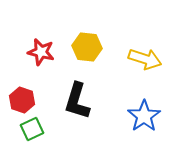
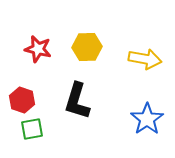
yellow hexagon: rotated 8 degrees counterclockwise
red star: moved 3 px left, 3 px up
yellow arrow: rotated 8 degrees counterclockwise
blue star: moved 3 px right, 3 px down
green square: rotated 15 degrees clockwise
